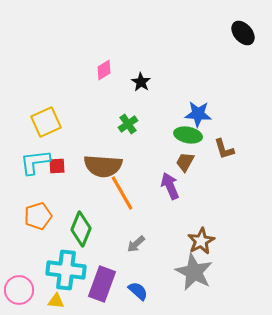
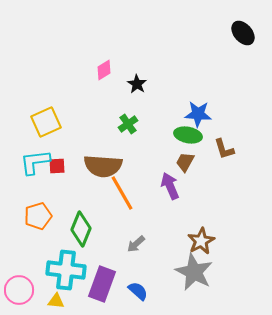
black star: moved 4 px left, 2 px down
